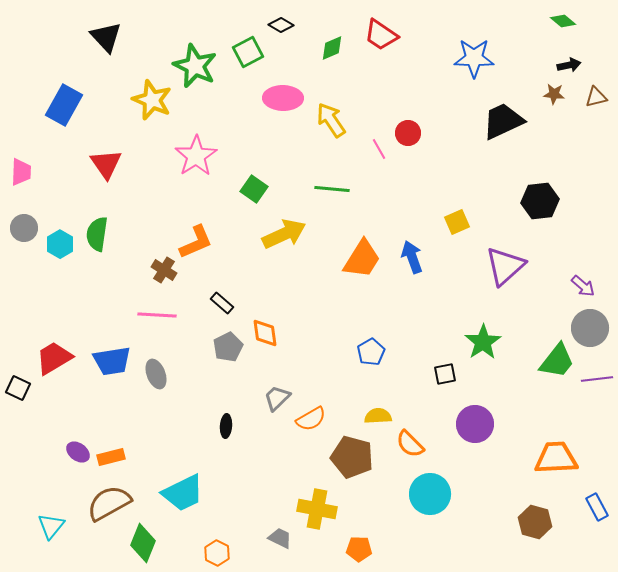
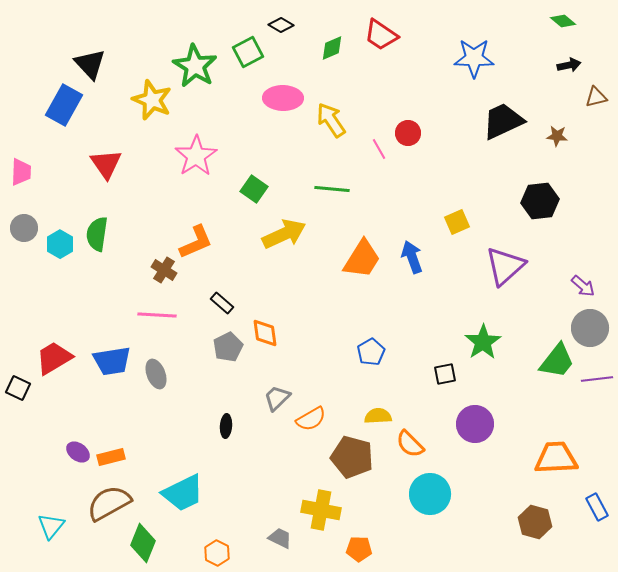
black triangle at (106, 37): moved 16 px left, 27 px down
green star at (195, 66): rotated 6 degrees clockwise
brown star at (554, 94): moved 3 px right, 42 px down
yellow cross at (317, 509): moved 4 px right, 1 px down
